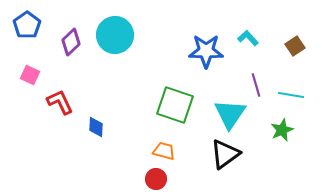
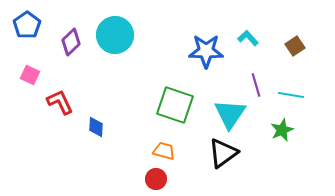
black triangle: moved 2 px left, 1 px up
